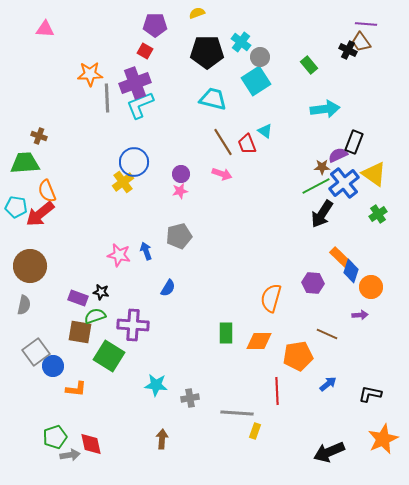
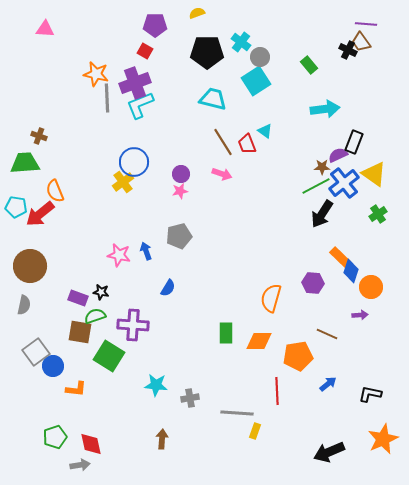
orange star at (90, 74): moved 6 px right; rotated 15 degrees clockwise
orange semicircle at (47, 191): moved 8 px right
gray arrow at (70, 455): moved 10 px right, 10 px down
